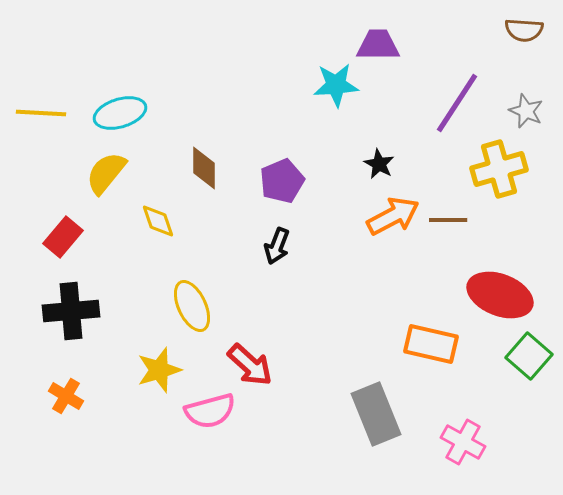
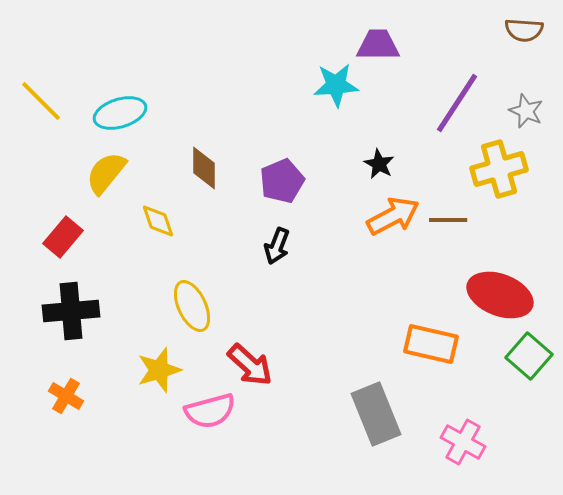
yellow line: moved 12 px up; rotated 42 degrees clockwise
